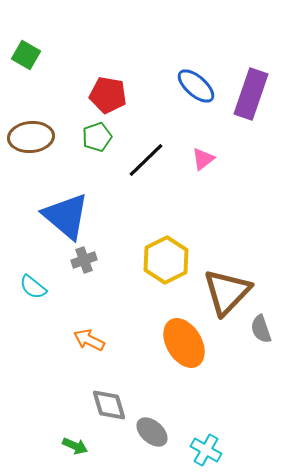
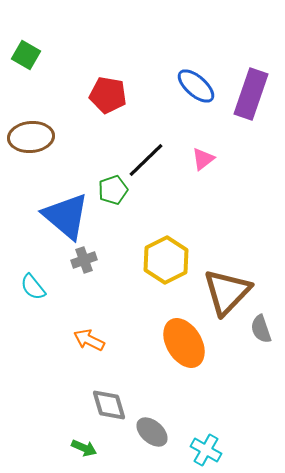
green pentagon: moved 16 px right, 53 px down
cyan semicircle: rotated 12 degrees clockwise
green arrow: moved 9 px right, 2 px down
